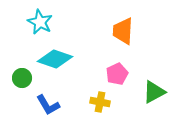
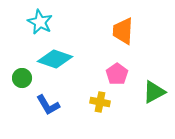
pink pentagon: rotated 10 degrees counterclockwise
